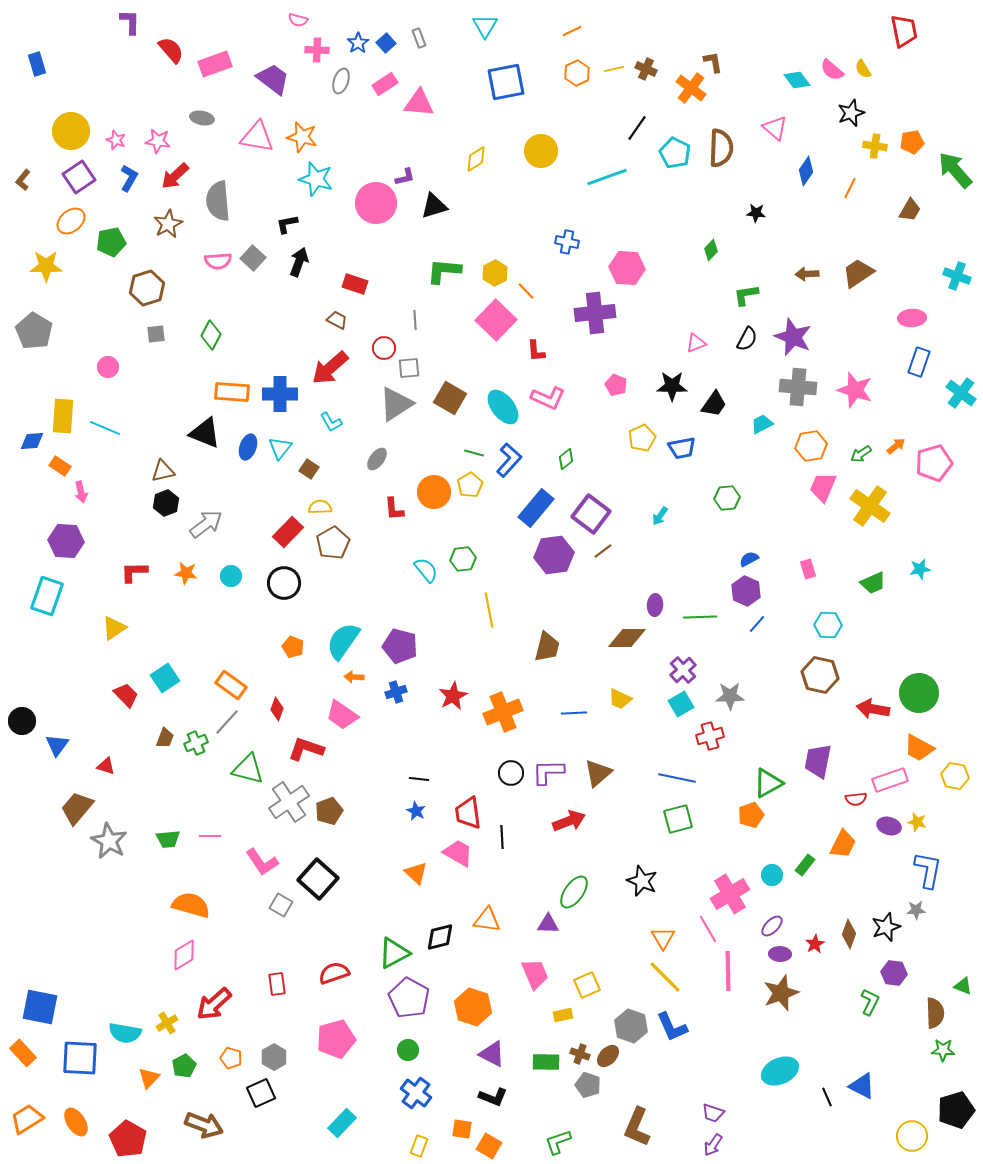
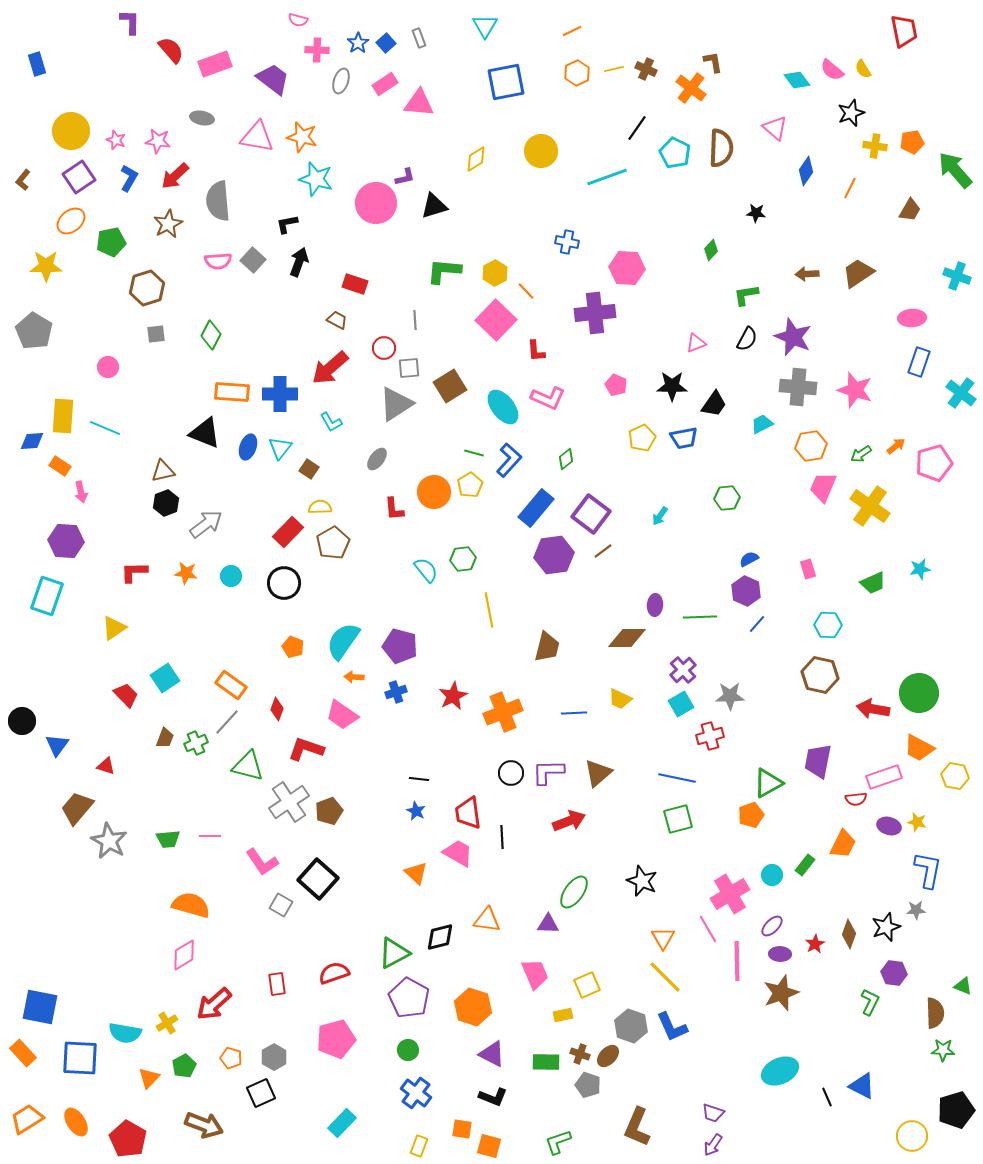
gray square at (253, 258): moved 2 px down
brown square at (450, 398): moved 12 px up; rotated 28 degrees clockwise
blue trapezoid at (682, 448): moved 2 px right, 10 px up
green triangle at (248, 769): moved 3 px up
pink rectangle at (890, 780): moved 6 px left, 3 px up
pink line at (728, 971): moved 9 px right, 10 px up
orange square at (489, 1146): rotated 15 degrees counterclockwise
